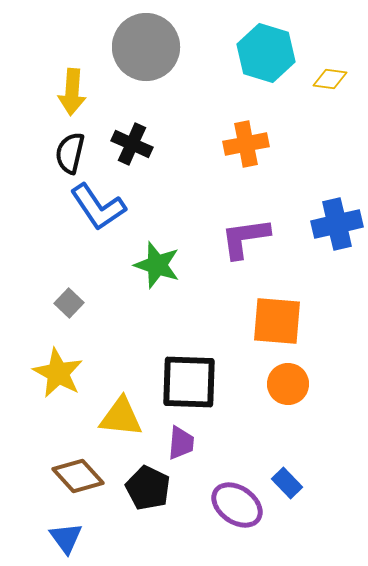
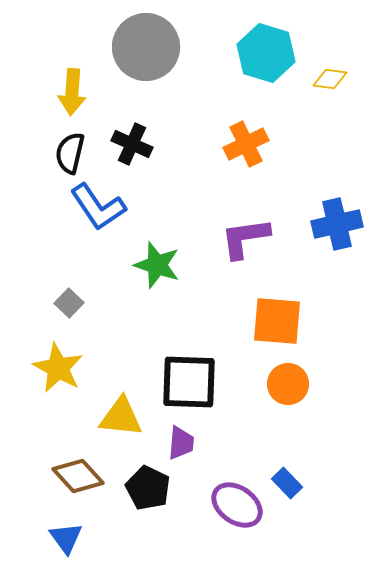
orange cross: rotated 15 degrees counterclockwise
yellow star: moved 5 px up
